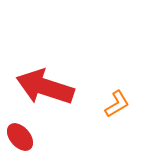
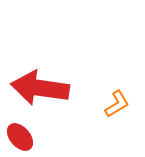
red arrow: moved 5 px left, 1 px down; rotated 10 degrees counterclockwise
